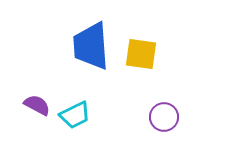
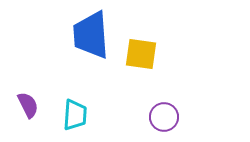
blue trapezoid: moved 11 px up
purple semicircle: moved 9 px left; rotated 36 degrees clockwise
cyan trapezoid: rotated 60 degrees counterclockwise
